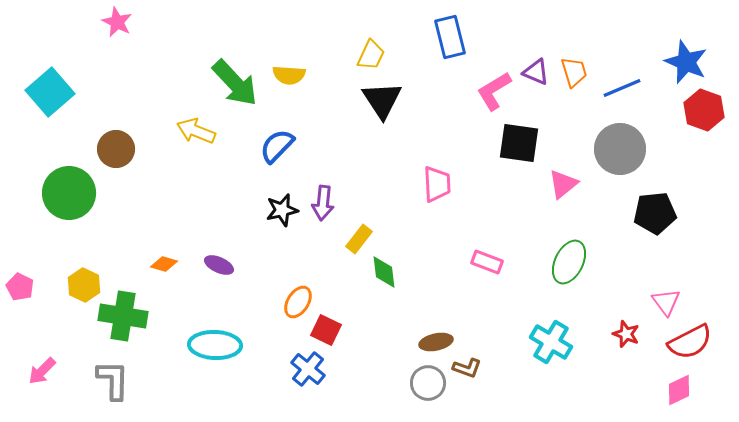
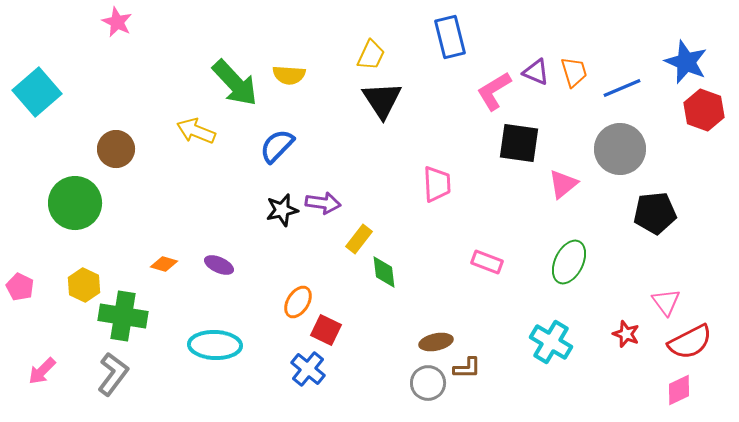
cyan square at (50, 92): moved 13 px left
green circle at (69, 193): moved 6 px right, 10 px down
purple arrow at (323, 203): rotated 88 degrees counterclockwise
brown L-shape at (467, 368): rotated 20 degrees counterclockwise
gray L-shape at (113, 380): moved 6 px up; rotated 36 degrees clockwise
